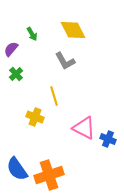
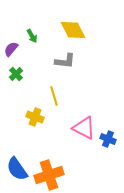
green arrow: moved 2 px down
gray L-shape: rotated 55 degrees counterclockwise
